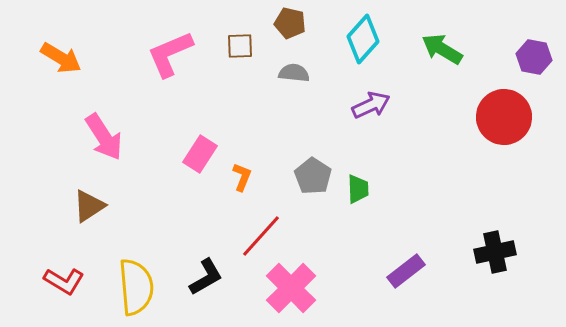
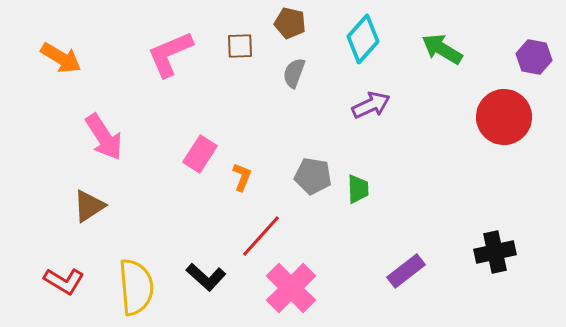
gray semicircle: rotated 76 degrees counterclockwise
gray pentagon: rotated 24 degrees counterclockwise
black L-shape: rotated 72 degrees clockwise
